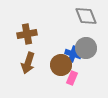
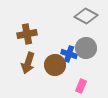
gray diamond: rotated 40 degrees counterclockwise
blue cross: moved 4 px left
brown circle: moved 6 px left
pink rectangle: moved 9 px right, 8 px down
